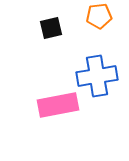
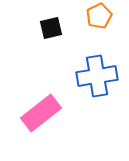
orange pentagon: rotated 20 degrees counterclockwise
pink rectangle: moved 17 px left, 8 px down; rotated 27 degrees counterclockwise
